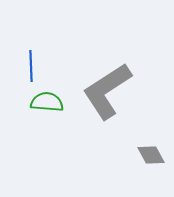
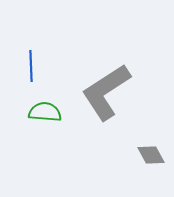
gray L-shape: moved 1 px left, 1 px down
green semicircle: moved 2 px left, 10 px down
